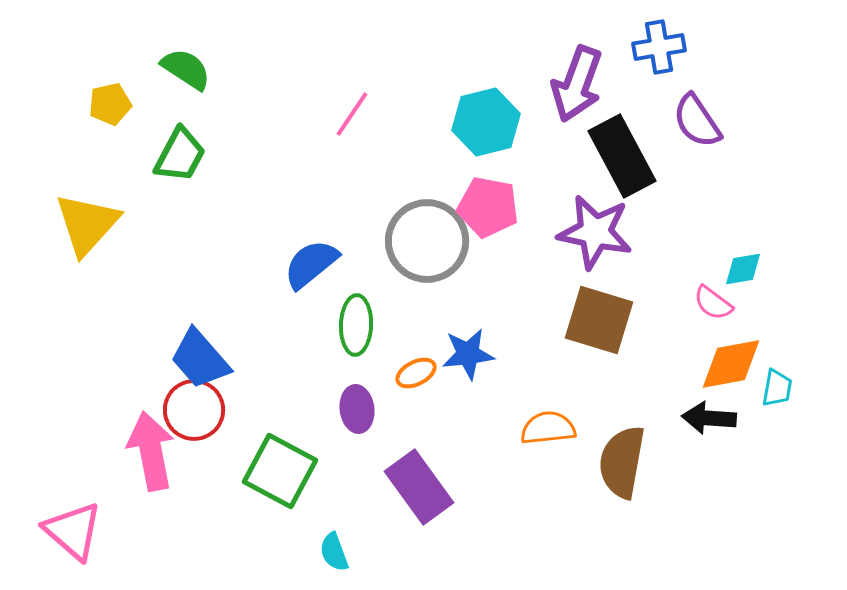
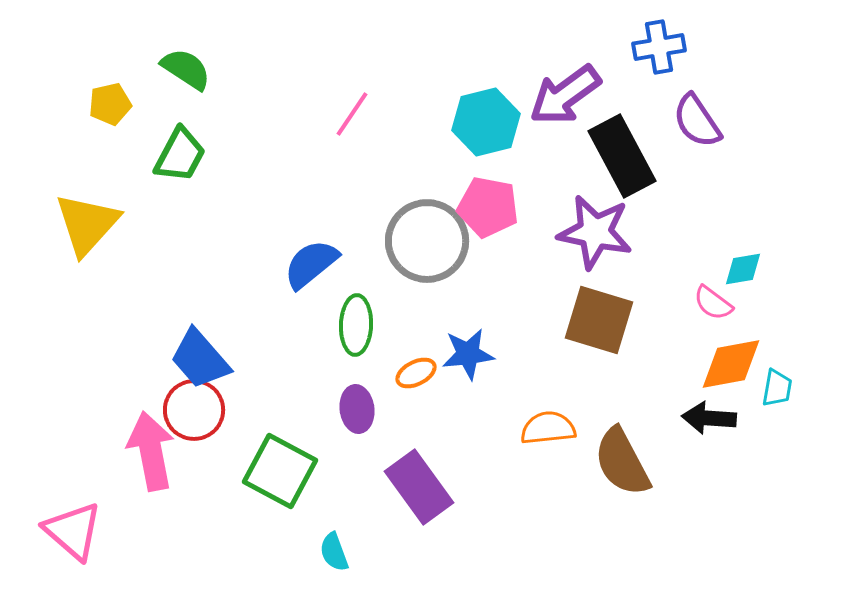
purple arrow: moved 12 px left, 11 px down; rotated 34 degrees clockwise
brown semicircle: rotated 38 degrees counterclockwise
